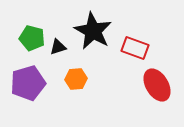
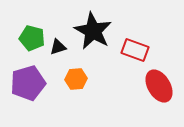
red rectangle: moved 2 px down
red ellipse: moved 2 px right, 1 px down
